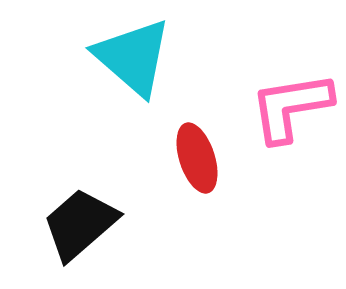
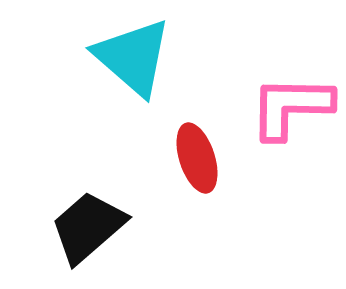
pink L-shape: rotated 10 degrees clockwise
black trapezoid: moved 8 px right, 3 px down
